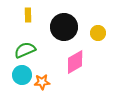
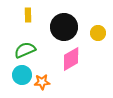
pink diamond: moved 4 px left, 3 px up
